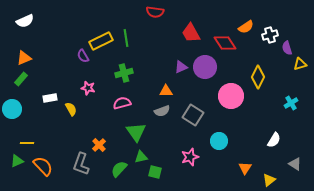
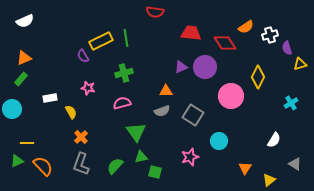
red trapezoid at (191, 33): rotated 125 degrees clockwise
yellow semicircle at (71, 109): moved 3 px down
orange cross at (99, 145): moved 18 px left, 8 px up
green semicircle at (119, 169): moved 4 px left, 3 px up
